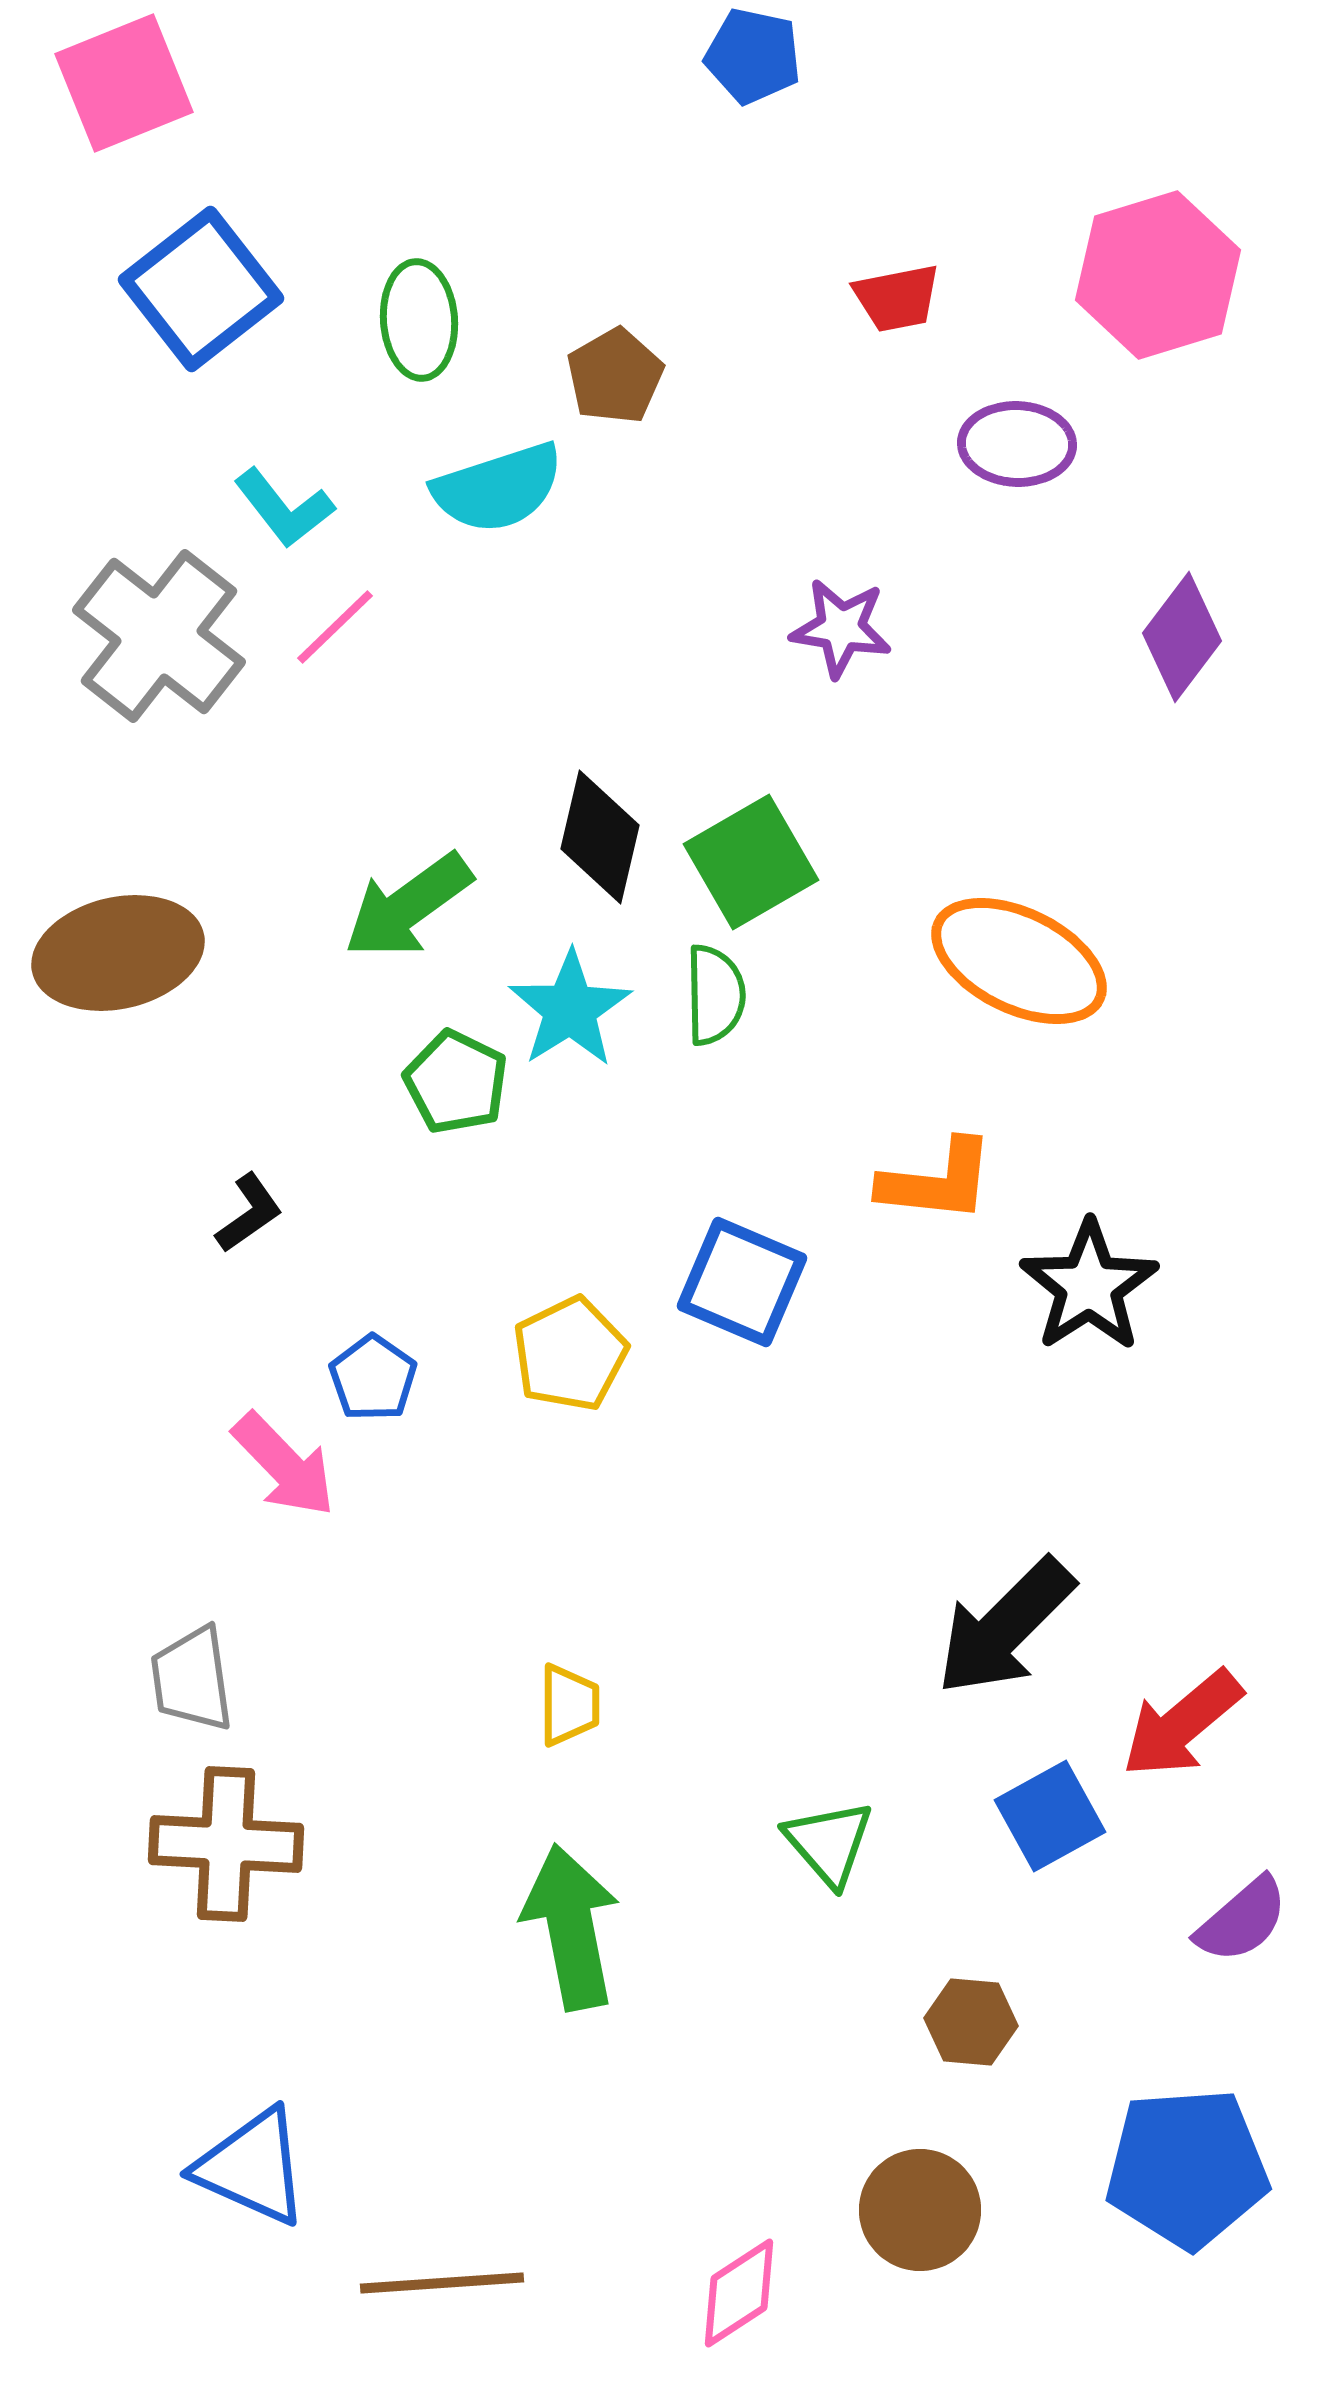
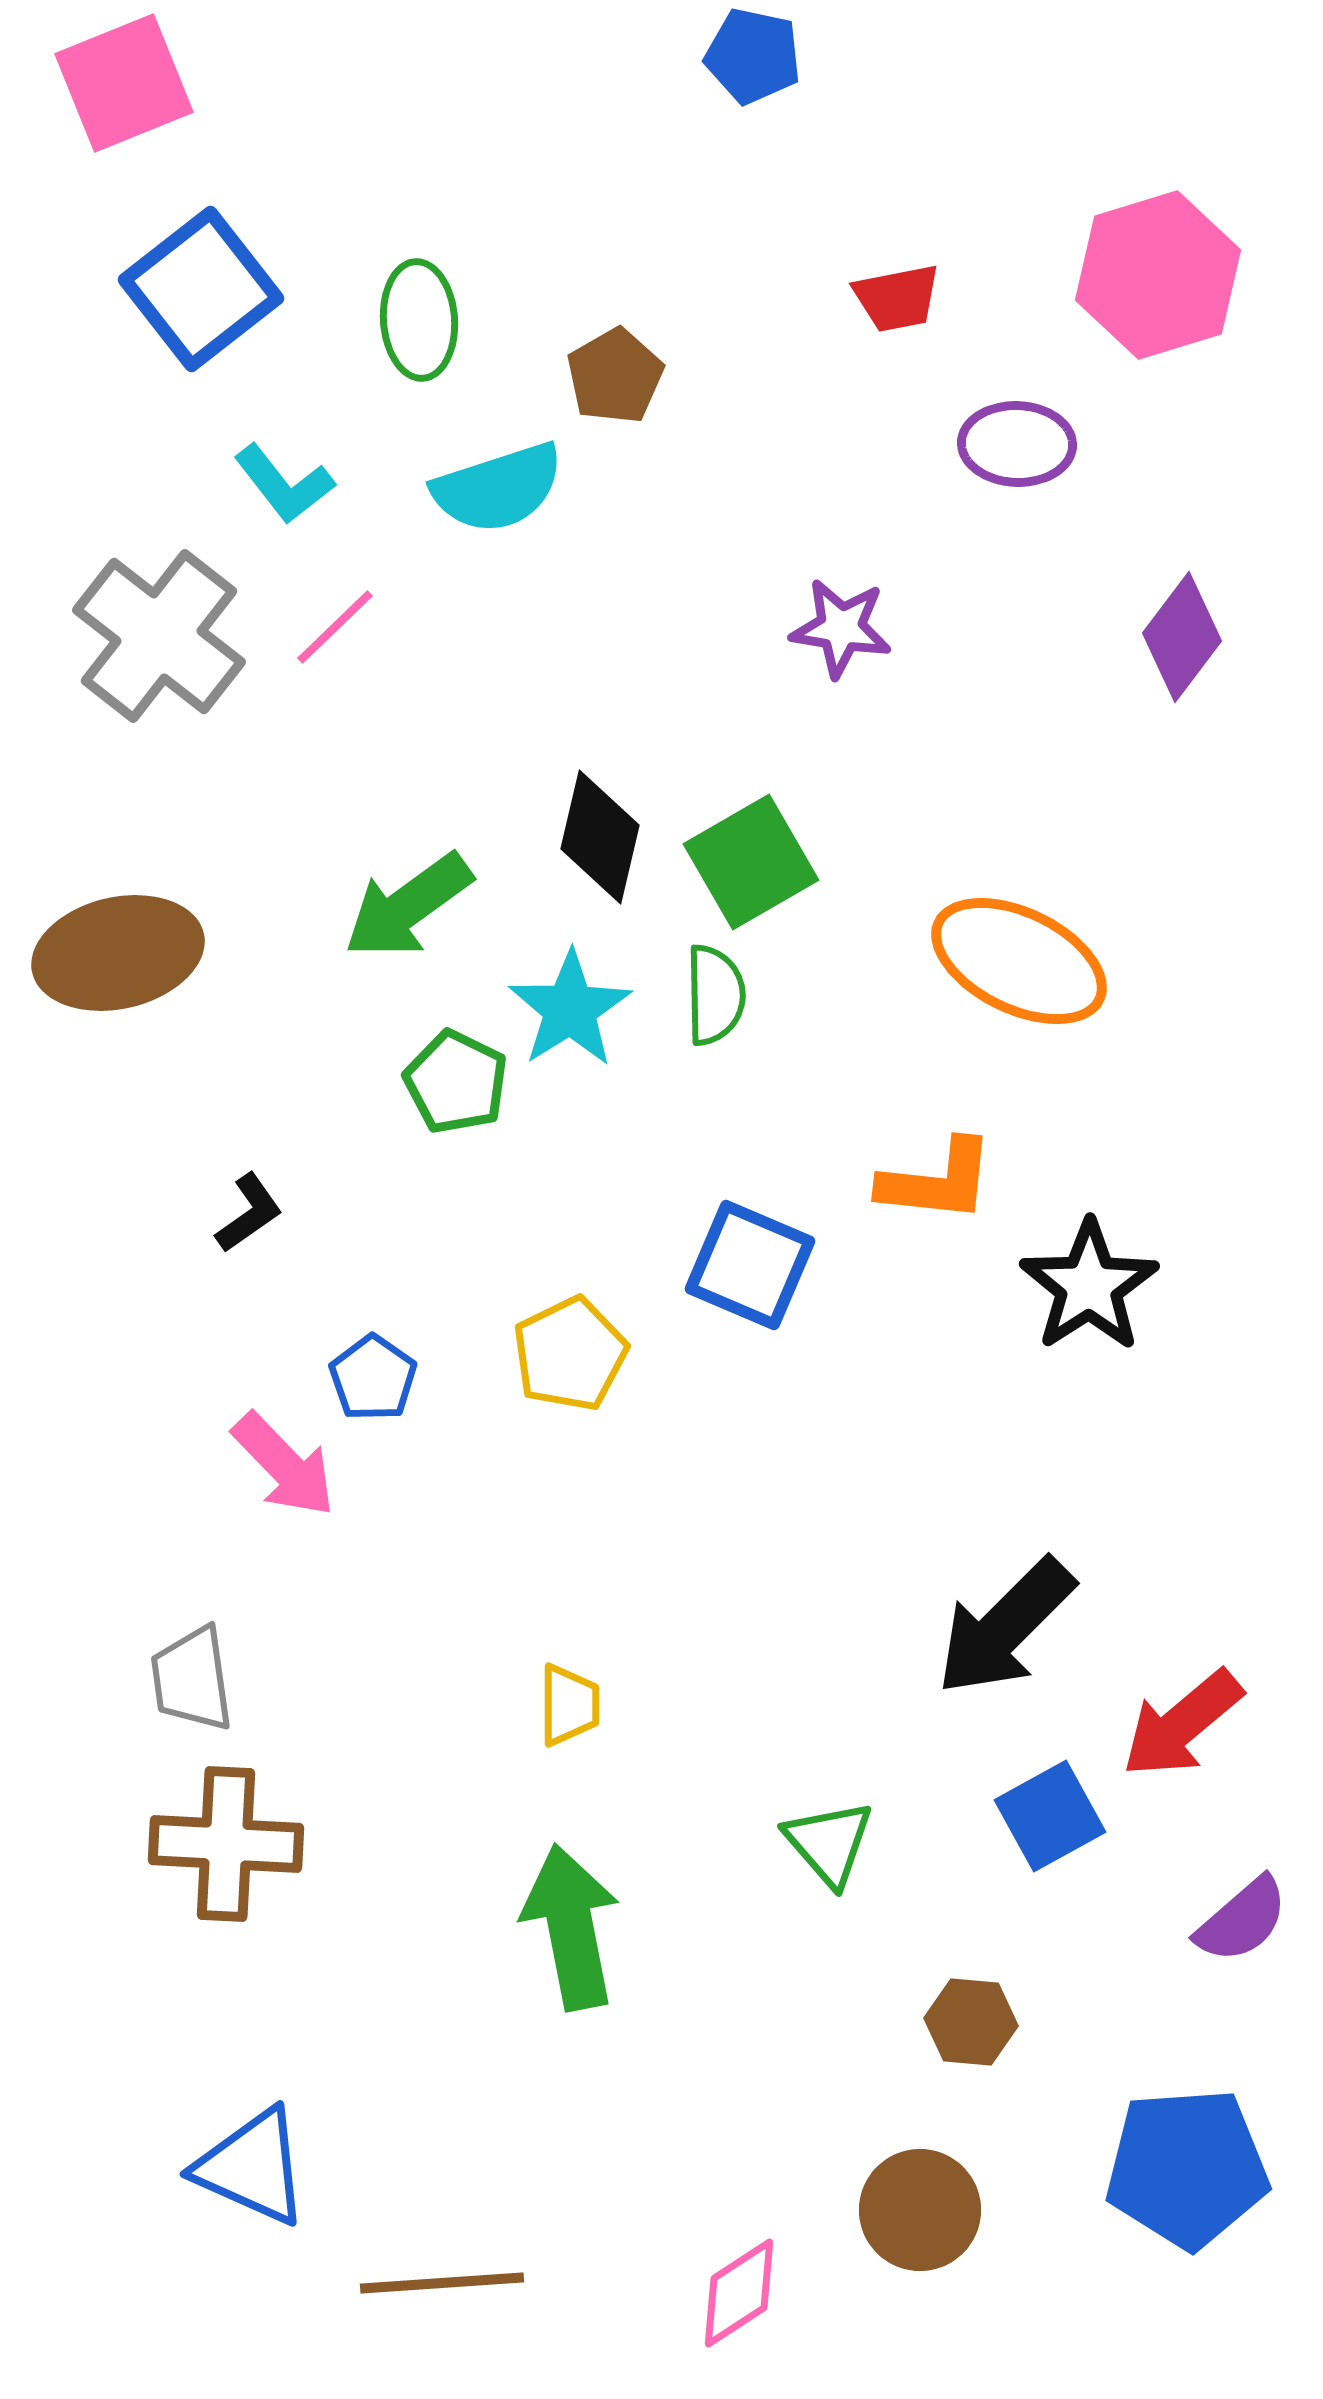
cyan L-shape at (284, 508): moved 24 px up
blue square at (742, 1282): moved 8 px right, 17 px up
